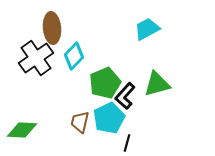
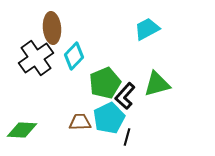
brown trapezoid: rotated 75 degrees clockwise
black line: moved 6 px up
